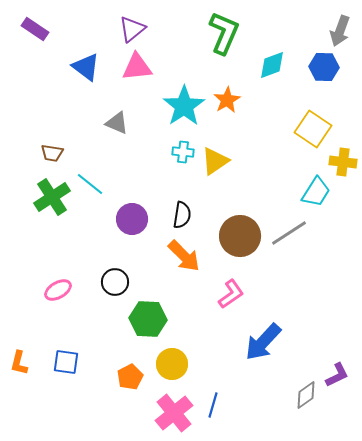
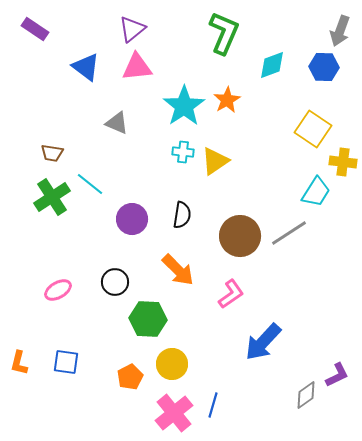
orange arrow: moved 6 px left, 14 px down
